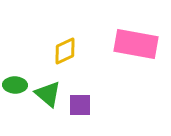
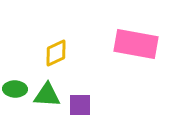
yellow diamond: moved 9 px left, 2 px down
green ellipse: moved 4 px down
green triangle: moved 1 px left, 1 px down; rotated 36 degrees counterclockwise
